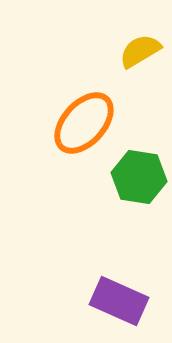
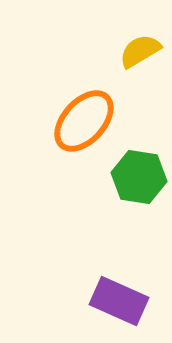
orange ellipse: moved 2 px up
